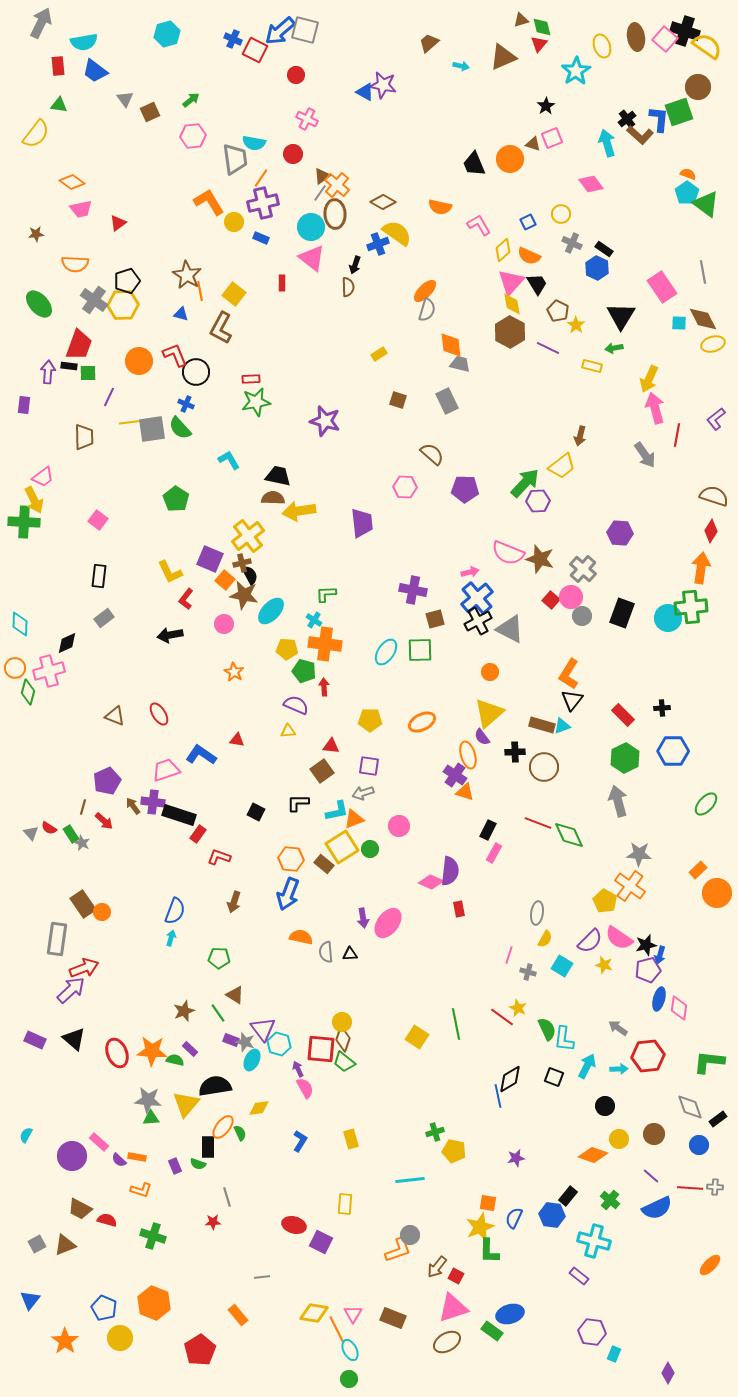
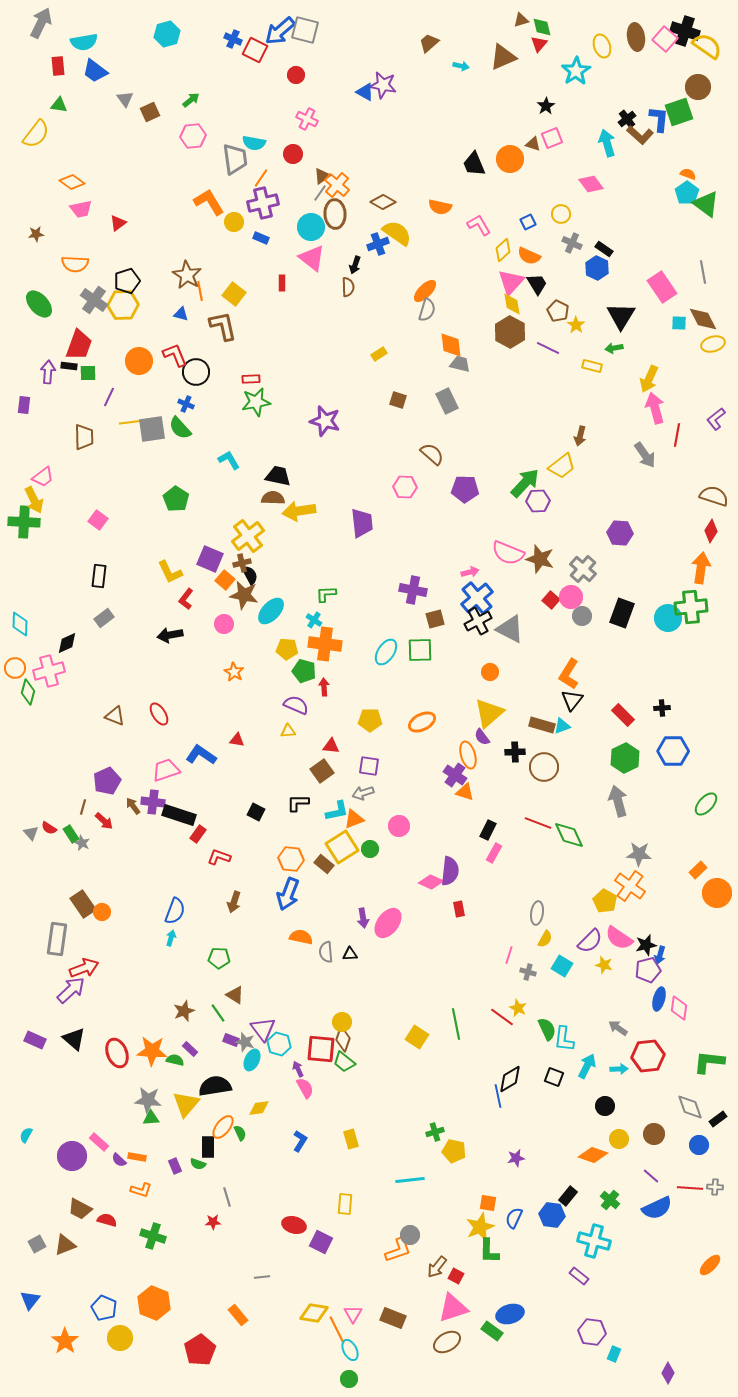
brown L-shape at (221, 328): moved 2 px right, 2 px up; rotated 140 degrees clockwise
